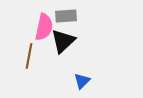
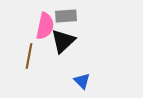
pink semicircle: moved 1 px right, 1 px up
blue triangle: rotated 30 degrees counterclockwise
